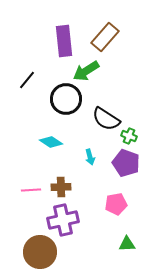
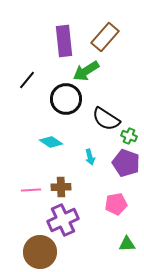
purple cross: rotated 12 degrees counterclockwise
